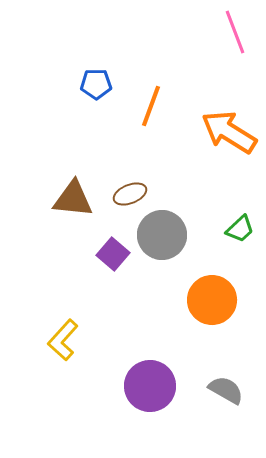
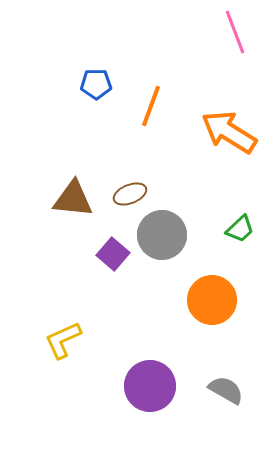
yellow L-shape: rotated 24 degrees clockwise
